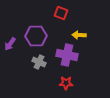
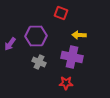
purple cross: moved 5 px right, 2 px down
